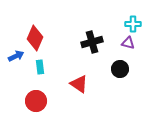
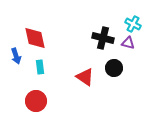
cyan cross: rotated 28 degrees clockwise
red diamond: rotated 35 degrees counterclockwise
black cross: moved 11 px right, 4 px up; rotated 30 degrees clockwise
blue arrow: rotated 98 degrees clockwise
black circle: moved 6 px left, 1 px up
red triangle: moved 6 px right, 7 px up
